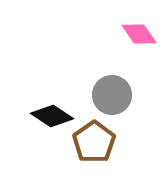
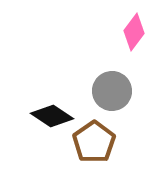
pink diamond: moved 5 px left, 2 px up; rotated 72 degrees clockwise
gray circle: moved 4 px up
